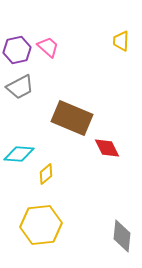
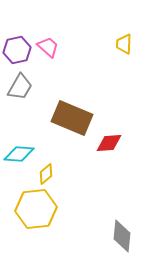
yellow trapezoid: moved 3 px right, 3 px down
gray trapezoid: rotated 32 degrees counterclockwise
red diamond: moved 2 px right, 5 px up; rotated 68 degrees counterclockwise
yellow hexagon: moved 5 px left, 16 px up
